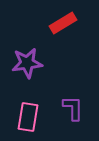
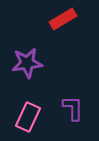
red rectangle: moved 4 px up
pink rectangle: rotated 16 degrees clockwise
